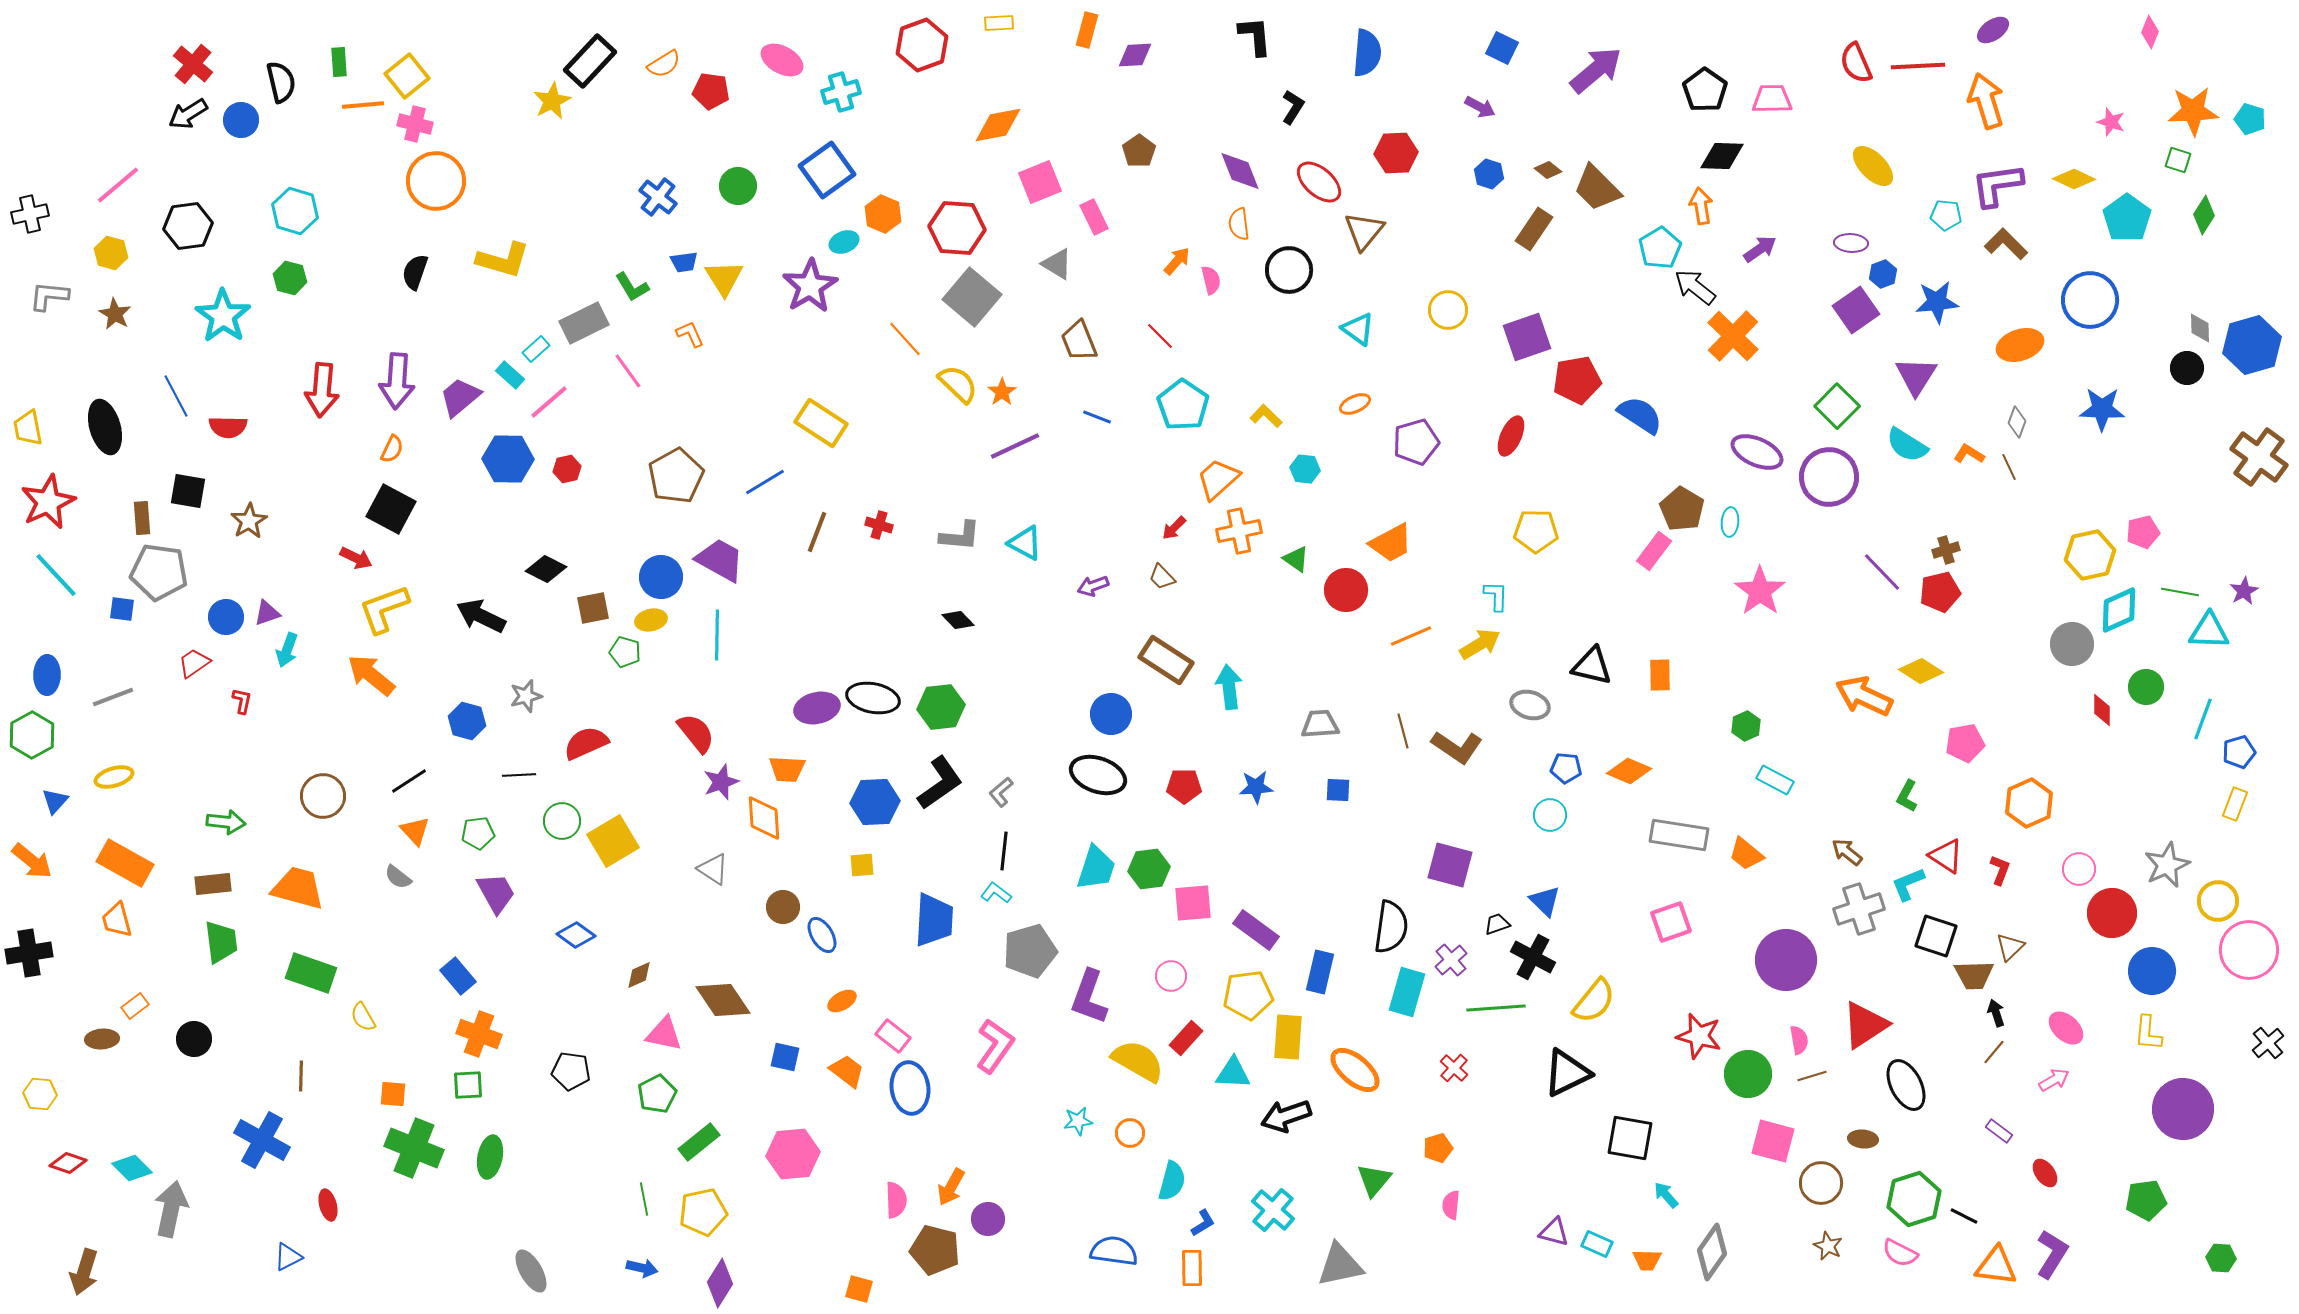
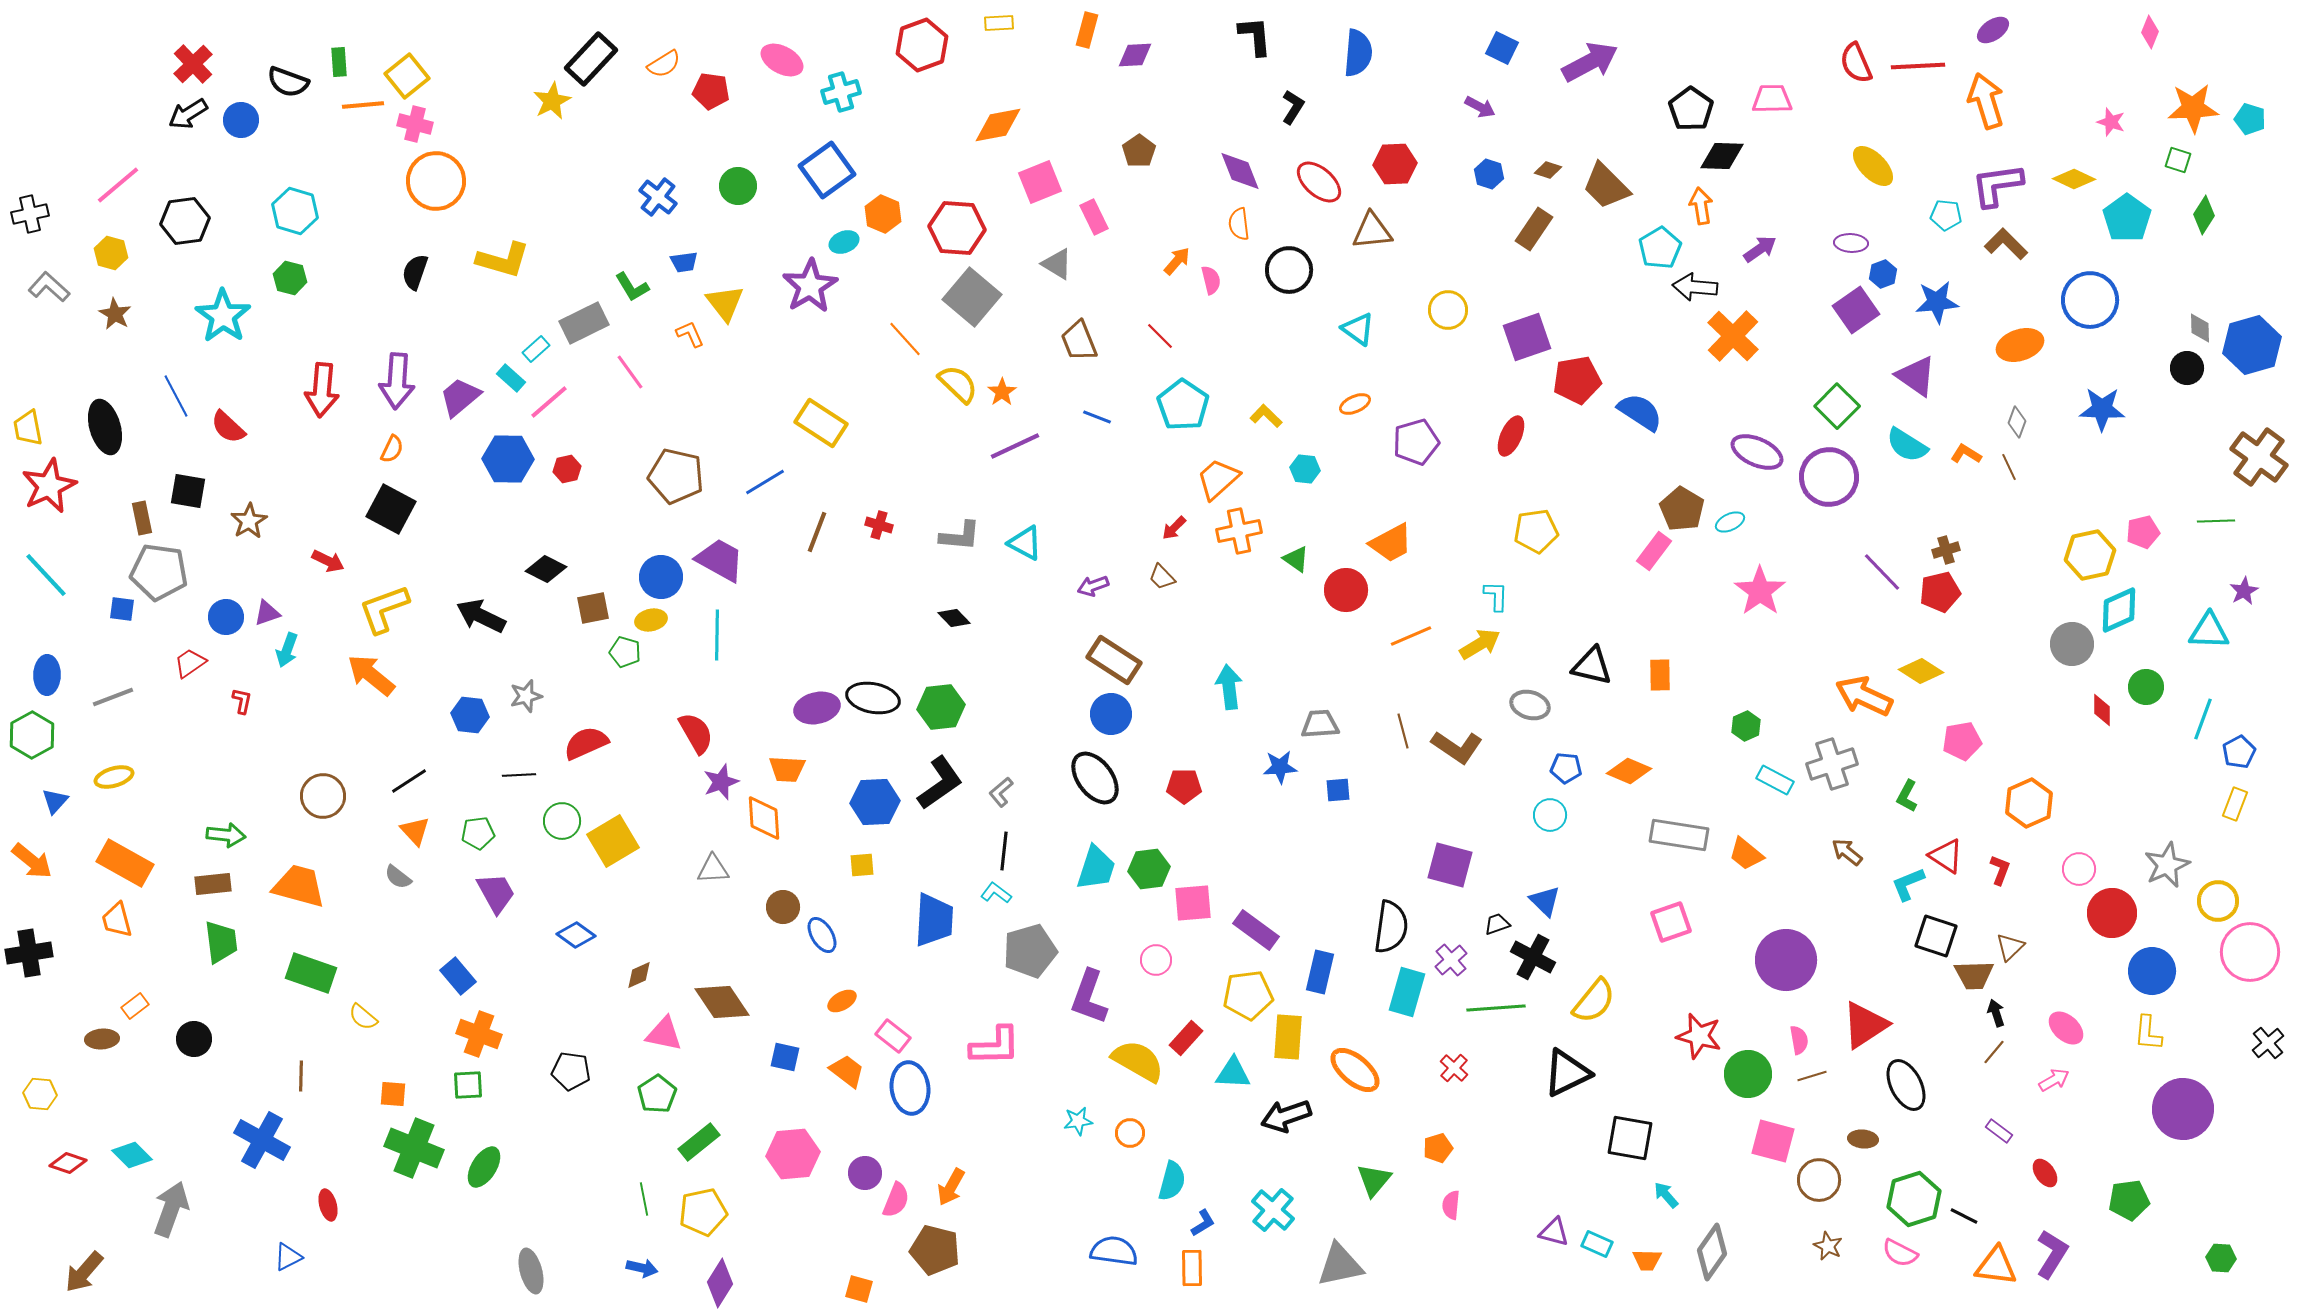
blue semicircle at (1367, 53): moved 9 px left
black rectangle at (590, 61): moved 1 px right, 2 px up
red cross at (193, 64): rotated 6 degrees clockwise
purple arrow at (1596, 70): moved 6 px left, 8 px up; rotated 12 degrees clockwise
black semicircle at (281, 82): moved 7 px right; rotated 123 degrees clockwise
black pentagon at (1705, 90): moved 14 px left, 19 px down
orange star at (2193, 111): moved 3 px up
red hexagon at (1396, 153): moved 1 px left, 11 px down
brown diamond at (1548, 170): rotated 20 degrees counterclockwise
brown trapezoid at (1597, 188): moved 9 px right, 2 px up
black hexagon at (188, 226): moved 3 px left, 5 px up
brown triangle at (1364, 231): moved 8 px right; rotated 45 degrees clockwise
yellow triangle at (724, 278): moved 1 px right, 25 px down; rotated 6 degrees counterclockwise
black arrow at (1695, 287): rotated 33 degrees counterclockwise
gray L-shape at (49, 296): moved 9 px up; rotated 36 degrees clockwise
pink line at (628, 371): moved 2 px right, 1 px down
cyan rectangle at (510, 375): moved 1 px right, 3 px down
purple triangle at (1916, 376): rotated 27 degrees counterclockwise
blue semicircle at (1640, 415): moved 3 px up
red semicircle at (228, 427): rotated 42 degrees clockwise
orange L-shape at (1969, 454): moved 3 px left
brown pentagon at (676, 476): rotated 30 degrees counterclockwise
red star at (48, 502): moved 1 px right, 16 px up
brown rectangle at (142, 518): rotated 8 degrees counterclockwise
cyan ellipse at (1730, 522): rotated 60 degrees clockwise
yellow pentagon at (1536, 531): rotated 9 degrees counterclockwise
red arrow at (356, 558): moved 28 px left, 3 px down
cyan line at (56, 575): moved 10 px left
green line at (2180, 592): moved 36 px right, 71 px up; rotated 12 degrees counterclockwise
black diamond at (958, 620): moved 4 px left, 2 px up
brown rectangle at (1166, 660): moved 52 px left
red trapezoid at (194, 663): moved 4 px left
blue hexagon at (467, 721): moved 3 px right, 6 px up; rotated 9 degrees counterclockwise
red semicircle at (696, 733): rotated 9 degrees clockwise
pink pentagon at (1965, 743): moved 3 px left, 2 px up
blue pentagon at (2239, 752): rotated 12 degrees counterclockwise
black ellipse at (1098, 775): moved 3 px left, 3 px down; rotated 34 degrees clockwise
blue star at (1256, 787): moved 24 px right, 20 px up
blue square at (1338, 790): rotated 8 degrees counterclockwise
green arrow at (226, 822): moved 13 px down
gray triangle at (713, 869): rotated 36 degrees counterclockwise
orange trapezoid at (298, 888): moved 1 px right, 2 px up
gray cross at (1859, 909): moved 27 px left, 145 px up
pink circle at (2249, 950): moved 1 px right, 2 px down
pink circle at (1171, 976): moved 15 px left, 16 px up
brown diamond at (723, 1000): moved 1 px left, 2 px down
yellow semicircle at (363, 1017): rotated 20 degrees counterclockwise
pink L-shape at (995, 1046): rotated 54 degrees clockwise
green pentagon at (657, 1094): rotated 6 degrees counterclockwise
green ellipse at (490, 1157): moved 6 px left, 10 px down; rotated 21 degrees clockwise
cyan diamond at (132, 1168): moved 13 px up
brown circle at (1821, 1183): moved 2 px left, 3 px up
pink semicircle at (896, 1200): rotated 24 degrees clockwise
green pentagon at (2146, 1200): moved 17 px left
gray arrow at (171, 1209): rotated 8 degrees clockwise
purple circle at (988, 1219): moved 123 px left, 46 px up
gray ellipse at (531, 1271): rotated 15 degrees clockwise
brown arrow at (84, 1272): rotated 24 degrees clockwise
